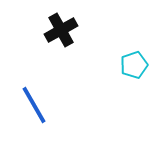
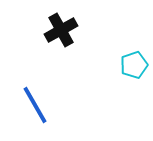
blue line: moved 1 px right
